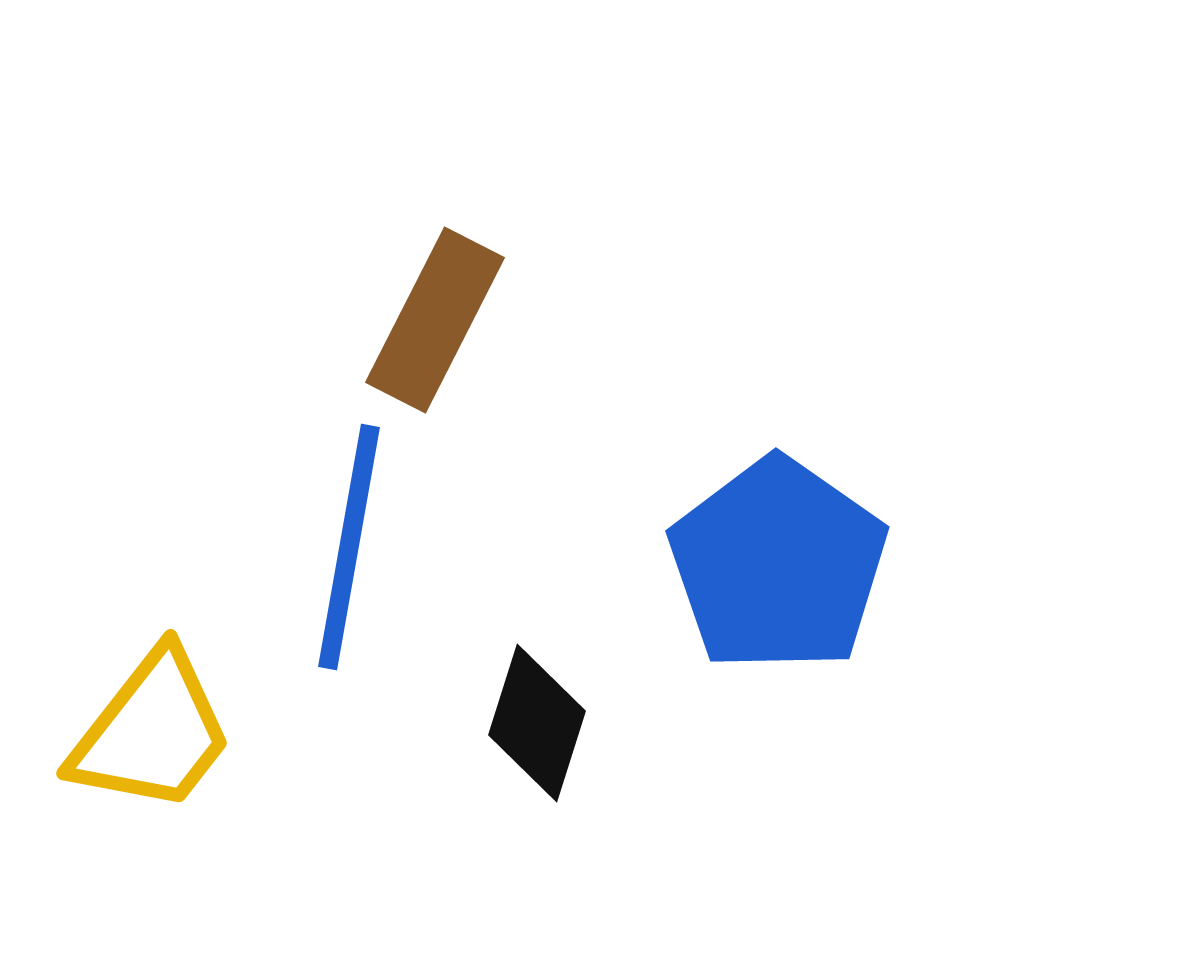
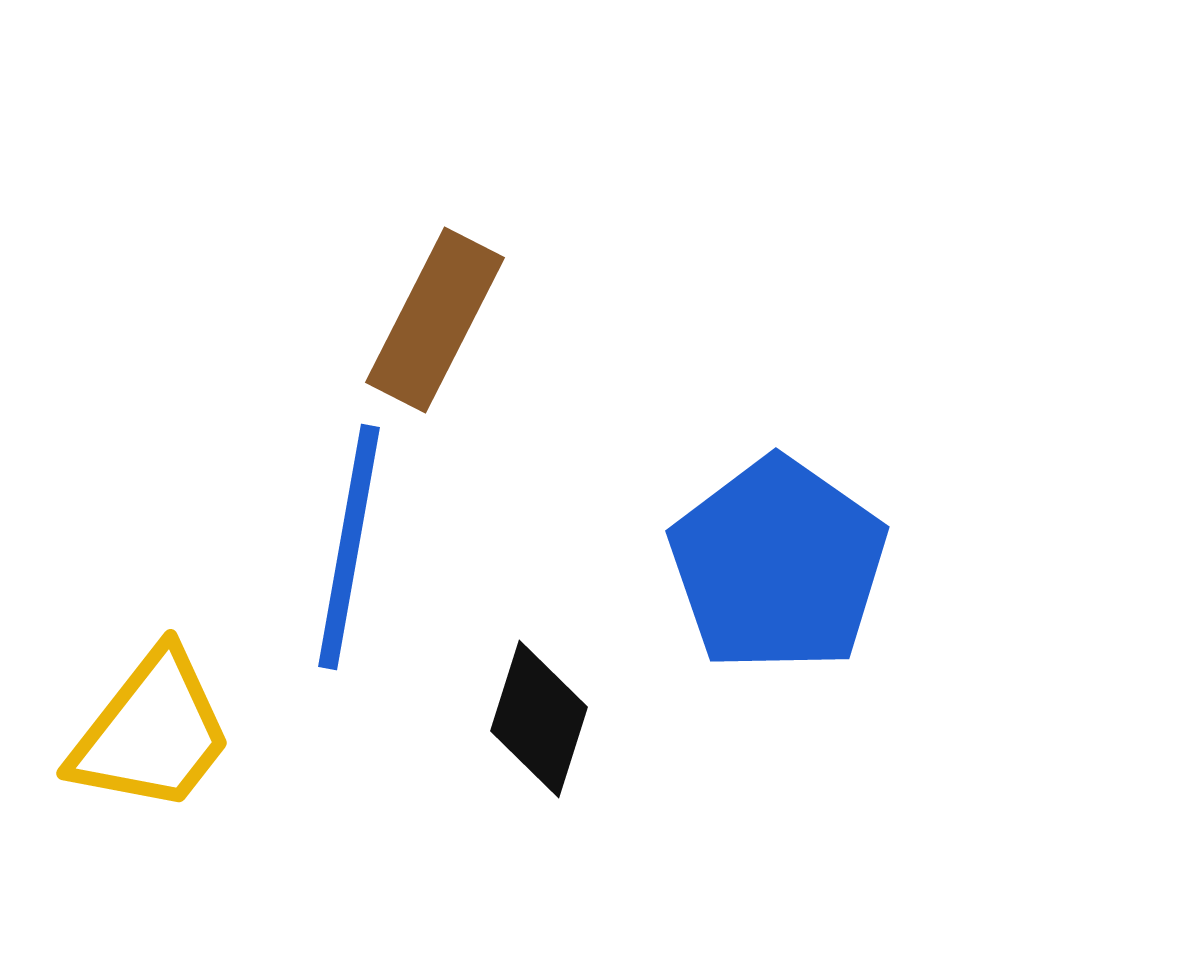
black diamond: moved 2 px right, 4 px up
